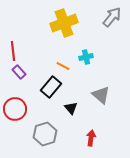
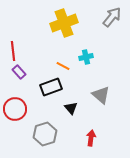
black rectangle: rotated 30 degrees clockwise
